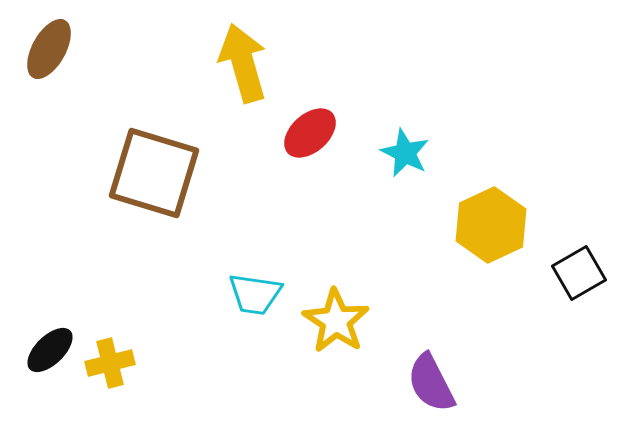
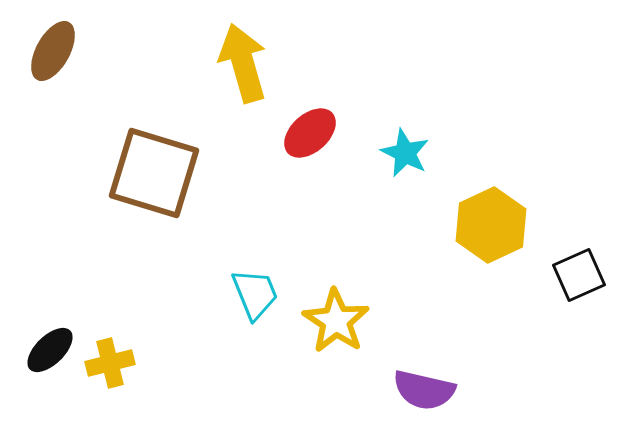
brown ellipse: moved 4 px right, 2 px down
black square: moved 2 px down; rotated 6 degrees clockwise
cyan trapezoid: rotated 120 degrees counterclockwise
purple semicircle: moved 7 px left, 7 px down; rotated 50 degrees counterclockwise
